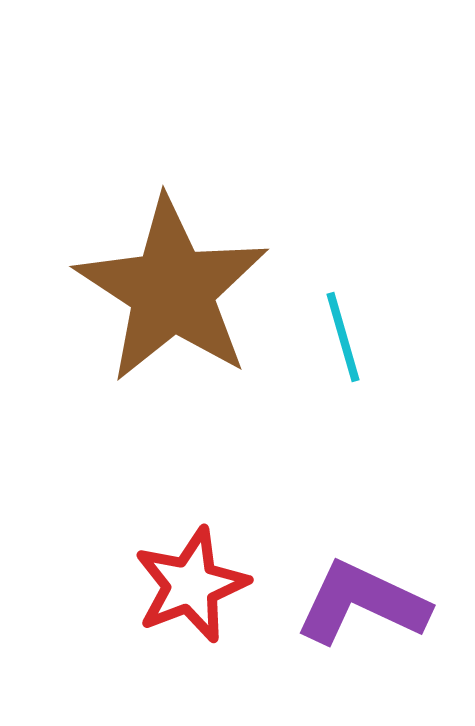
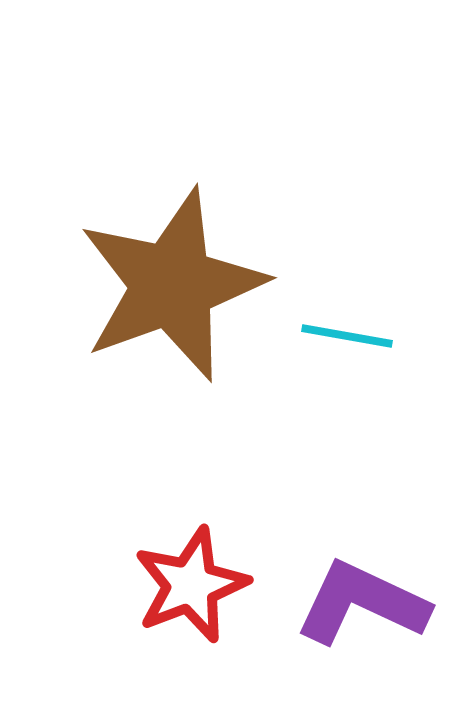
brown star: moved 5 px up; rotated 19 degrees clockwise
cyan line: moved 4 px right, 1 px up; rotated 64 degrees counterclockwise
